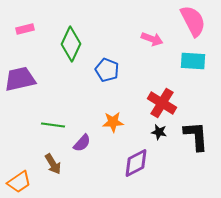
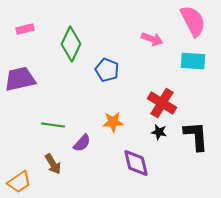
purple diamond: rotated 76 degrees counterclockwise
